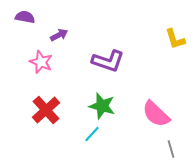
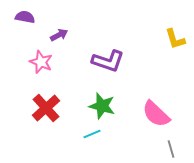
red cross: moved 2 px up
cyan line: rotated 24 degrees clockwise
